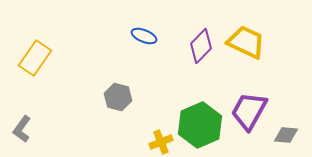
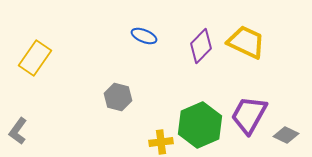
purple trapezoid: moved 4 px down
gray L-shape: moved 4 px left, 2 px down
gray diamond: rotated 20 degrees clockwise
yellow cross: rotated 15 degrees clockwise
